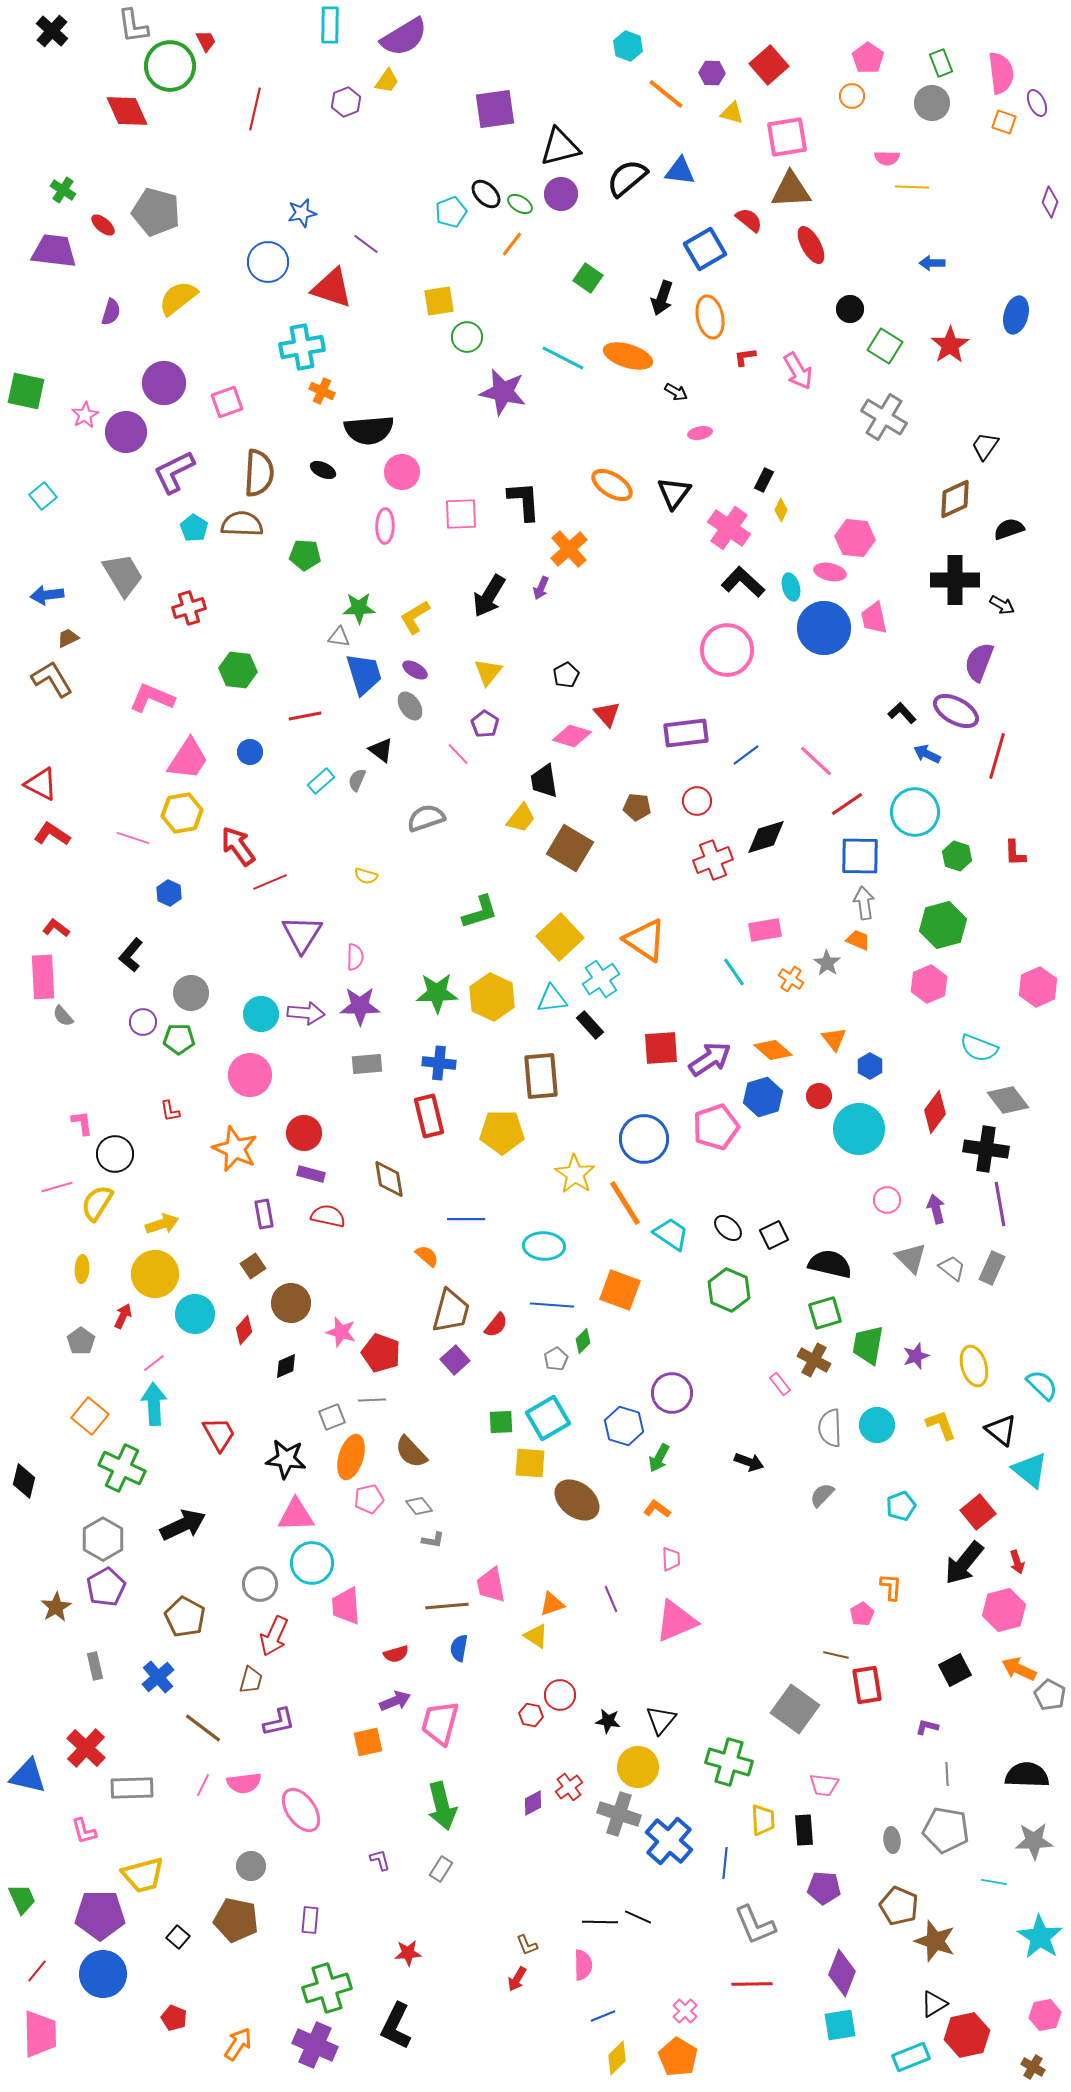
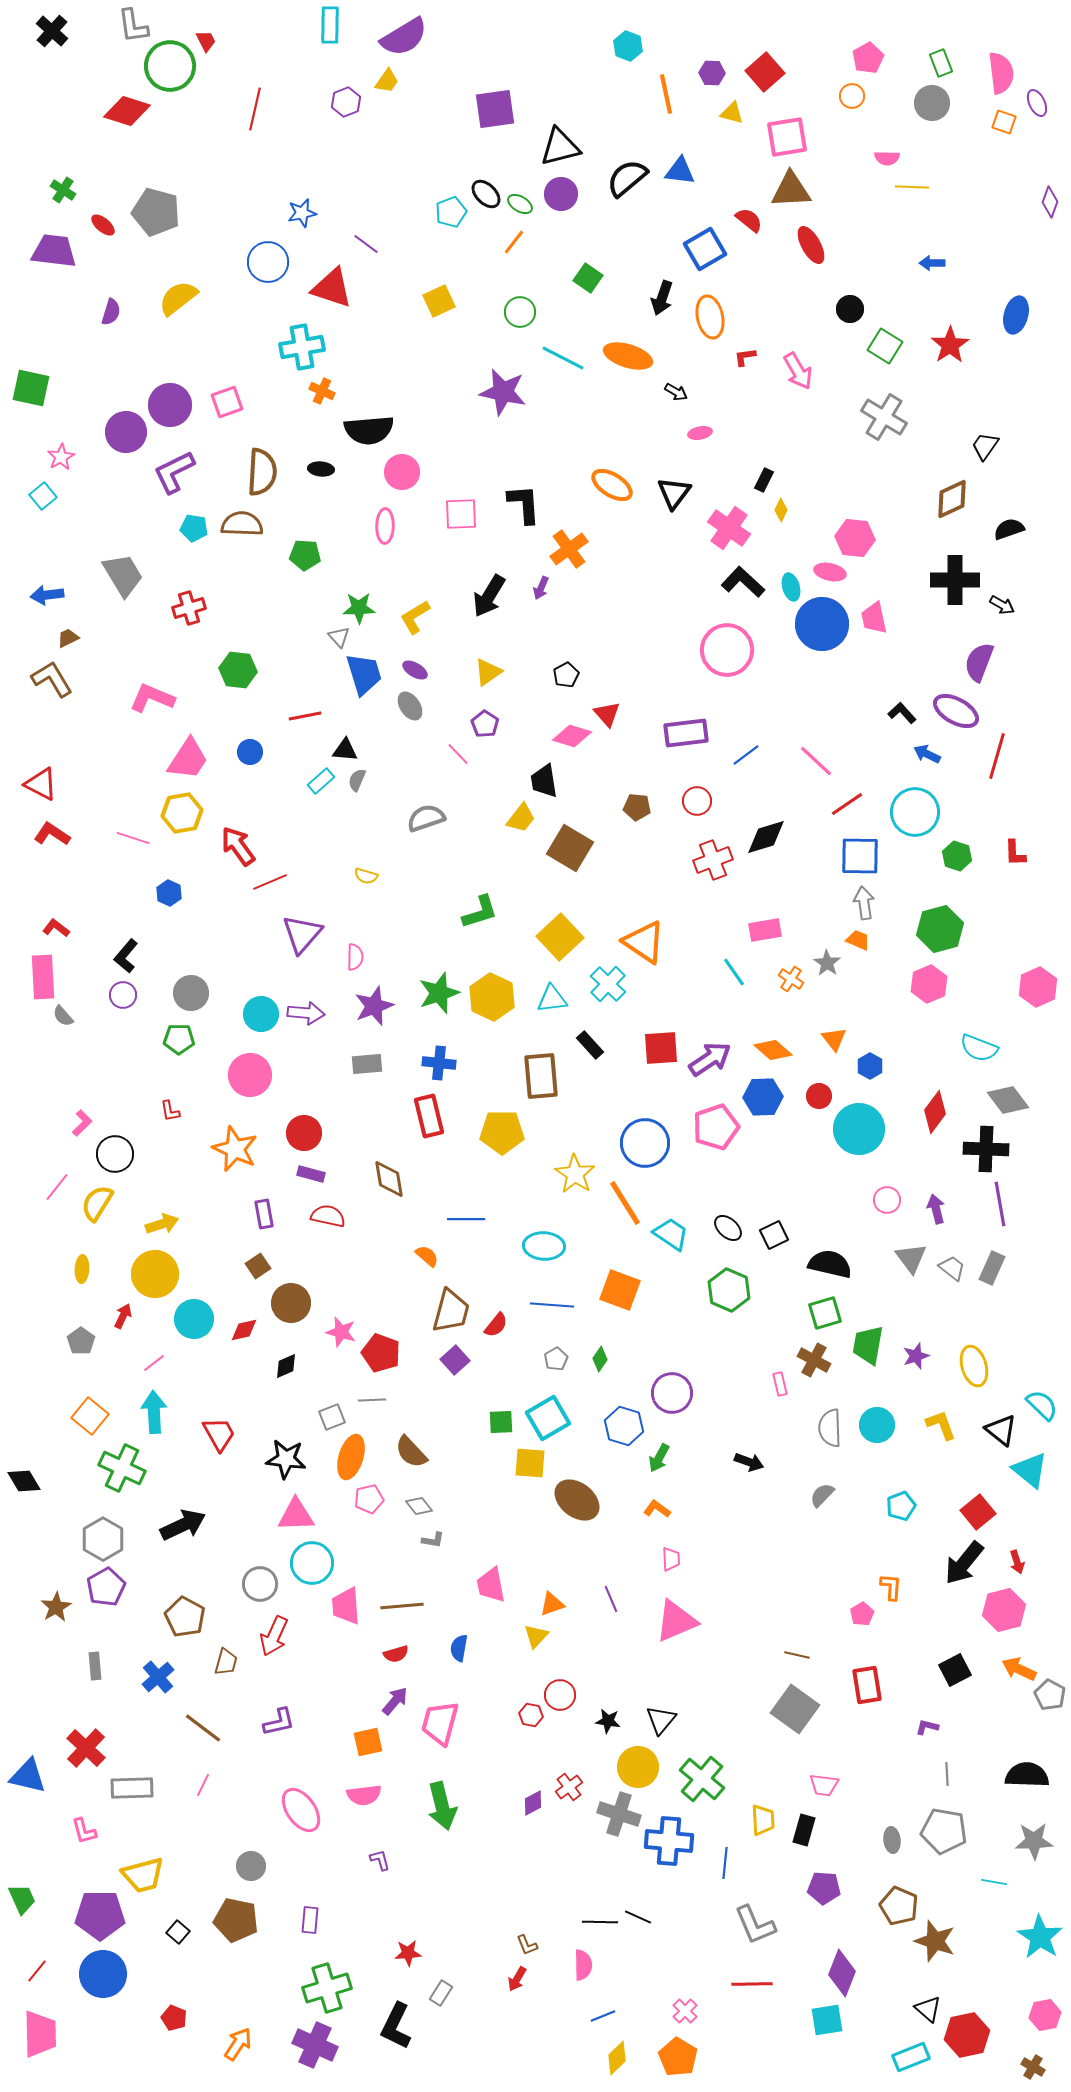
pink pentagon at (868, 58): rotated 8 degrees clockwise
red square at (769, 65): moved 4 px left, 7 px down
orange line at (666, 94): rotated 39 degrees clockwise
red diamond at (127, 111): rotated 48 degrees counterclockwise
orange line at (512, 244): moved 2 px right, 2 px up
yellow square at (439, 301): rotated 16 degrees counterclockwise
green circle at (467, 337): moved 53 px right, 25 px up
purple circle at (164, 383): moved 6 px right, 22 px down
green square at (26, 391): moved 5 px right, 3 px up
pink star at (85, 415): moved 24 px left, 42 px down
black ellipse at (323, 470): moved 2 px left, 1 px up; rotated 20 degrees counterclockwise
brown semicircle at (259, 473): moved 3 px right, 1 px up
brown diamond at (955, 499): moved 3 px left
black L-shape at (524, 501): moved 3 px down
cyan pentagon at (194, 528): rotated 24 degrees counterclockwise
orange cross at (569, 549): rotated 6 degrees clockwise
blue circle at (824, 628): moved 2 px left, 4 px up
gray triangle at (339, 637): rotated 40 degrees clockwise
yellow triangle at (488, 672): rotated 16 degrees clockwise
black triangle at (381, 750): moved 36 px left; rotated 32 degrees counterclockwise
green hexagon at (943, 925): moved 3 px left, 4 px down
purple triangle at (302, 934): rotated 9 degrees clockwise
orange triangle at (645, 940): moved 1 px left, 2 px down
black L-shape at (131, 955): moved 5 px left, 1 px down
cyan cross at (601, 979): moved 7 px right, 5 px down; rotated 12 degrees counterclockwise
green star at (437, 993): moved 2 px right; rotated 18 degrees counterclockwise
purple star at (360, 1006): moved 14 px right; rotated 21 degrees counterclockwise
purple circle at (143, 1022): moved 20 px left, 27 px up
black rectangle at (590, 1025): moved 20 px down
blue hexagon at (763, 1097): rotated 15 degrees clockwise
pink L-shape at (82, 1123): rotated 52 degrees clockwise
blue circle at (644, 1139): moved 1 px right, 4 px down
black cross at (986, 1149): rotated 6 degrees counterclockwise
pink line at (57, 1187): rotated 36 degrees counterclockwise
gray triangle at (911, 1258): rotated 8 degrees clockwise
brown square at (253, 1266): moved 5 px right
cyan circle at (195, 1314): moved 1 px left, 5 px down
red diamond at (244, 1330): rotated 36 degrees clockwise
green diamond at (583, 1341): moved 17 px right, 18 px down; rotated 10 degrees counterclockwise
pink rectangle at (780, 1384): rotated 25 degrees clockwise
cyan semicircle at (1042, 1385): moved 20 px down
cyan arrow at (154, 1404): moved 8 px down
black diamond at (24, 1481): rotated 44 degrees counterclockwise
brown line at (447, 1606): moved 45 px left
yellow triangle at (536, 1636): rotated 40 degrees clockwise
brown line at (836, 1655): moved 39 px left
gray rectangle at (95, 1666): rotated 8 degrees clockwise
brown trapezoid at (251, 1680): moved 25 px left, 18 px up
purple arrow at (395, 1701): rotated 28 degrees counterclockwise
green cross at (729, 1762): moved 27 px left, 17 px down; rotated 24 degrees clockwise
pink semicircle at (244, 1783): moved 120 px right, 12 px down
black rectangle at (804, 1830): rotated 20 degrees clockwise
gray pentagon at (946, 1830): moved 2 px left, 1 px down
blue cross at (669, 1841): rotated 36 degrees counterclockwise
gray rectangle at (441, 1869): moved 124 px down
black square at (178, 1937): moved 5 px up
black triangle at (934, 2004): moved 6 px left, 5 px down; rotated 48 degrees counterclockwise
cyan square at (840, 2025): moved 13 px left, 5 px up
